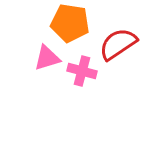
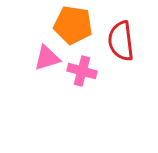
orange pentagon: moved 3 px right, 2 px down
red semicircle: moved 3 px right, 3 px up; rotated 63 degrees counterclockwise
